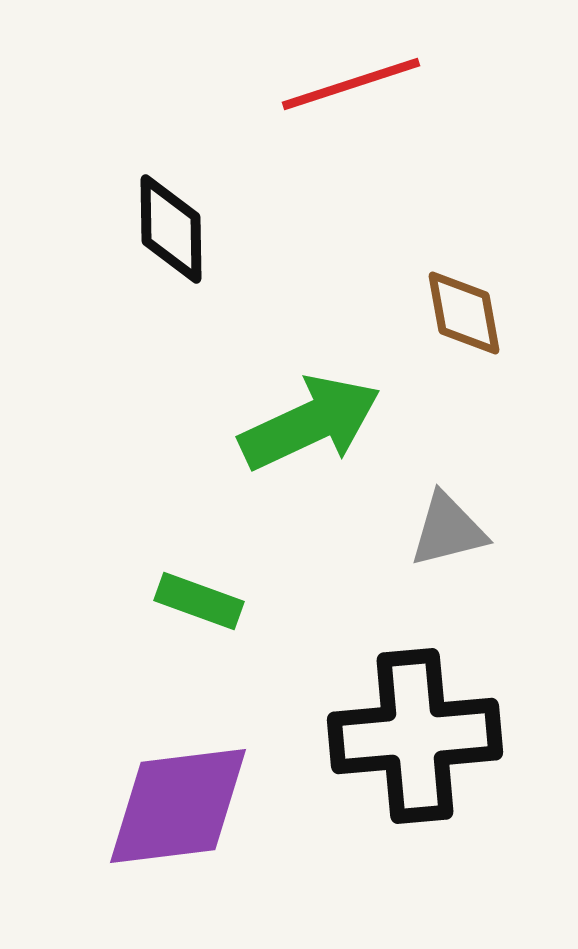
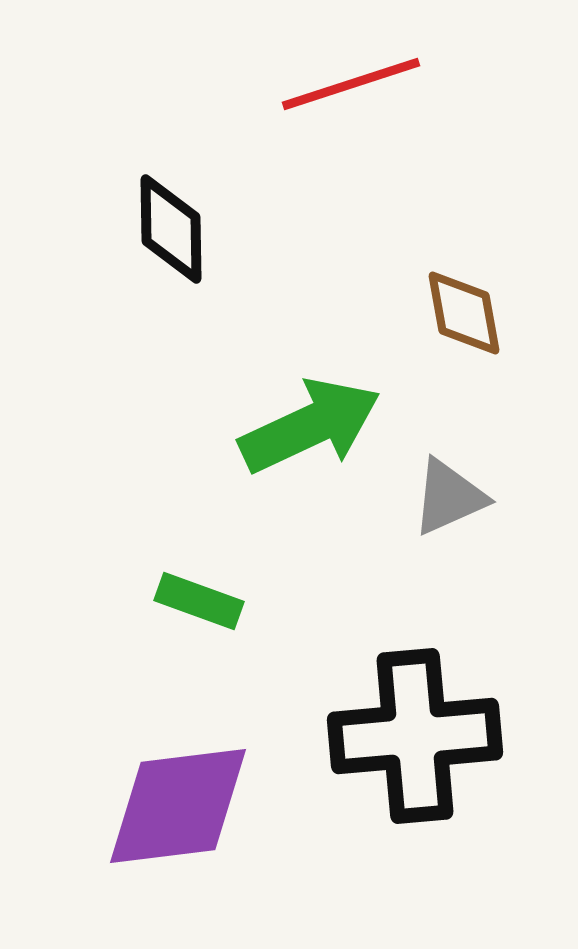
green arrow: moved 3 px down
gray triangle: moved 1 px right, 33 px up; rotated 10 degrees counterclockwise
